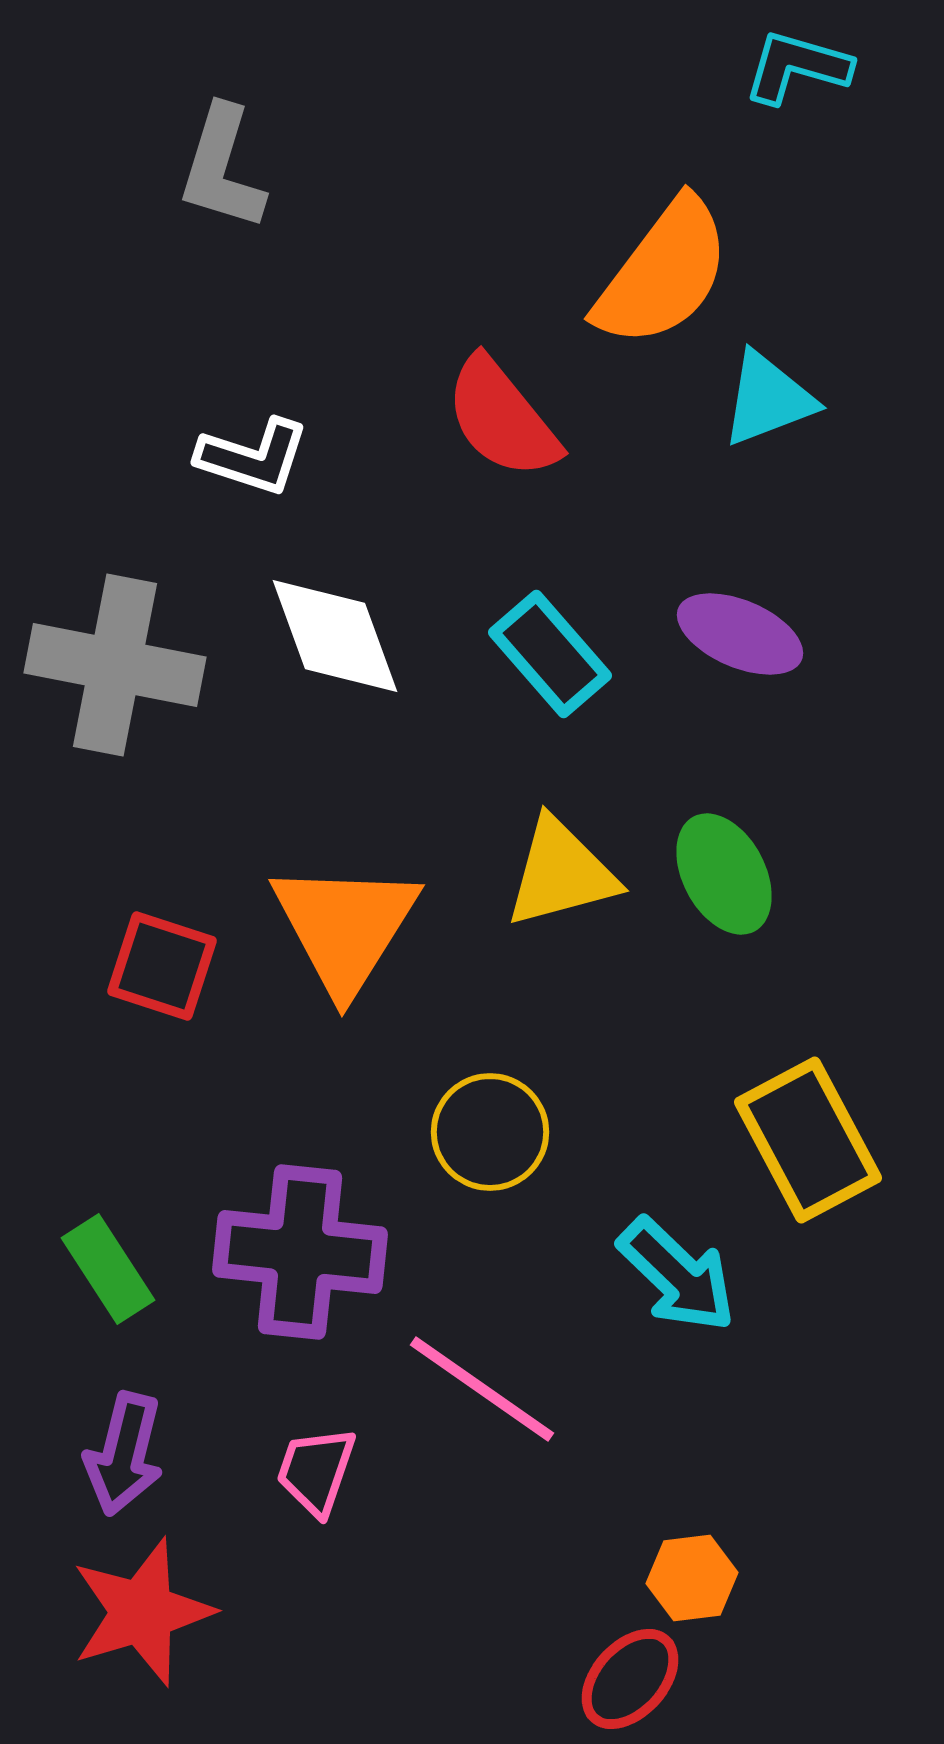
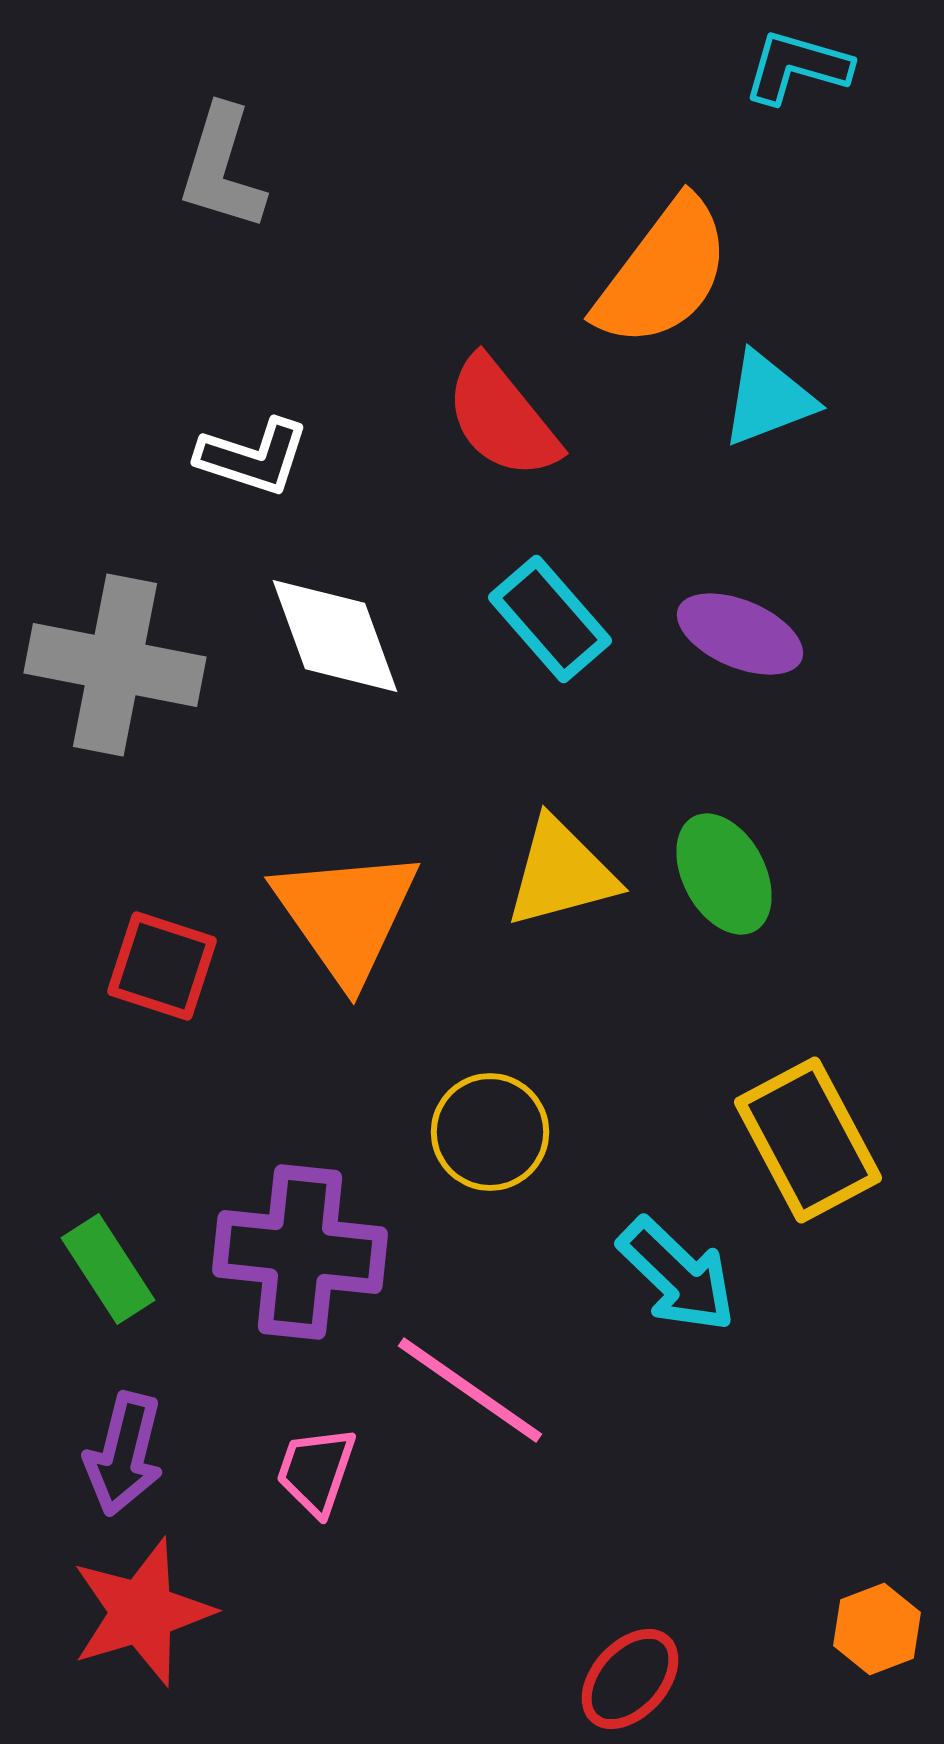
cyan rectangle: moved 35 px up
orange triangle: moved 1 px right, 12 px up; rotated 7 degrees counterclockwise
pink line: moved 12 px left, 1 px down
orange hexagon: moved 185 px right, 51 px down; rotated 14 degrees counterclockwise
